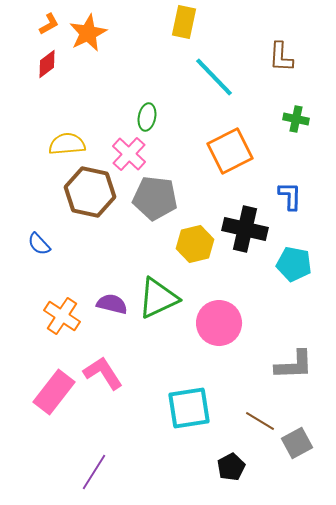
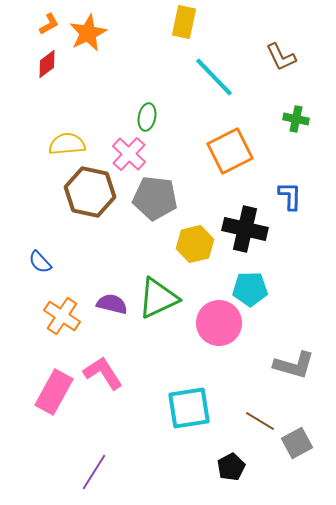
brown L-shape: rotated 28 degrees counterclockwise
blue semicircle: moved 1 px right, 18 px down
cyan pentagon: moved 44 px left, 25 px down; rotated 12 degrees counterclockwise
gray L-shape: rotated 18 degrees clockwise
pink rectangle: rotated 9 degrees counterclockwise
